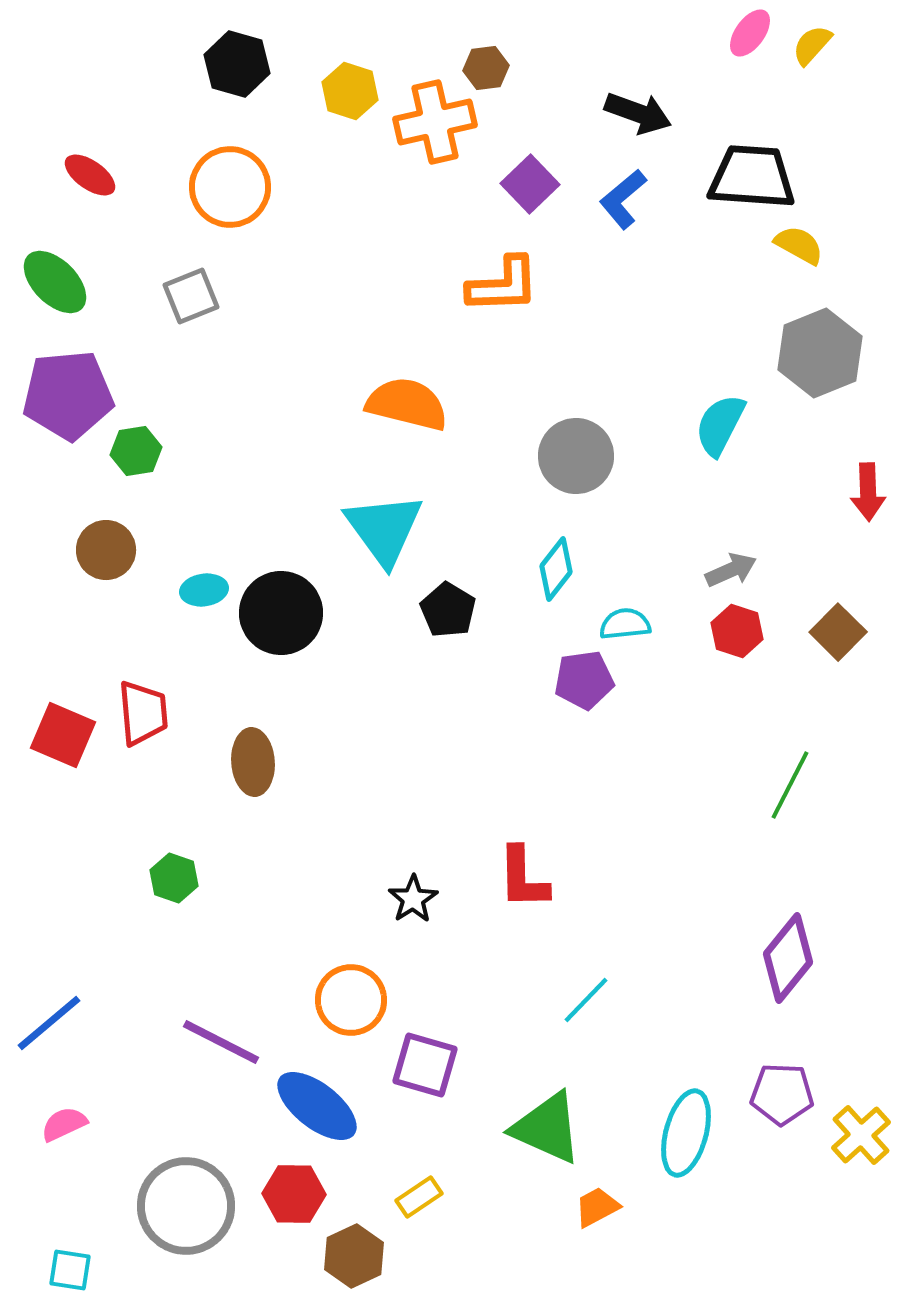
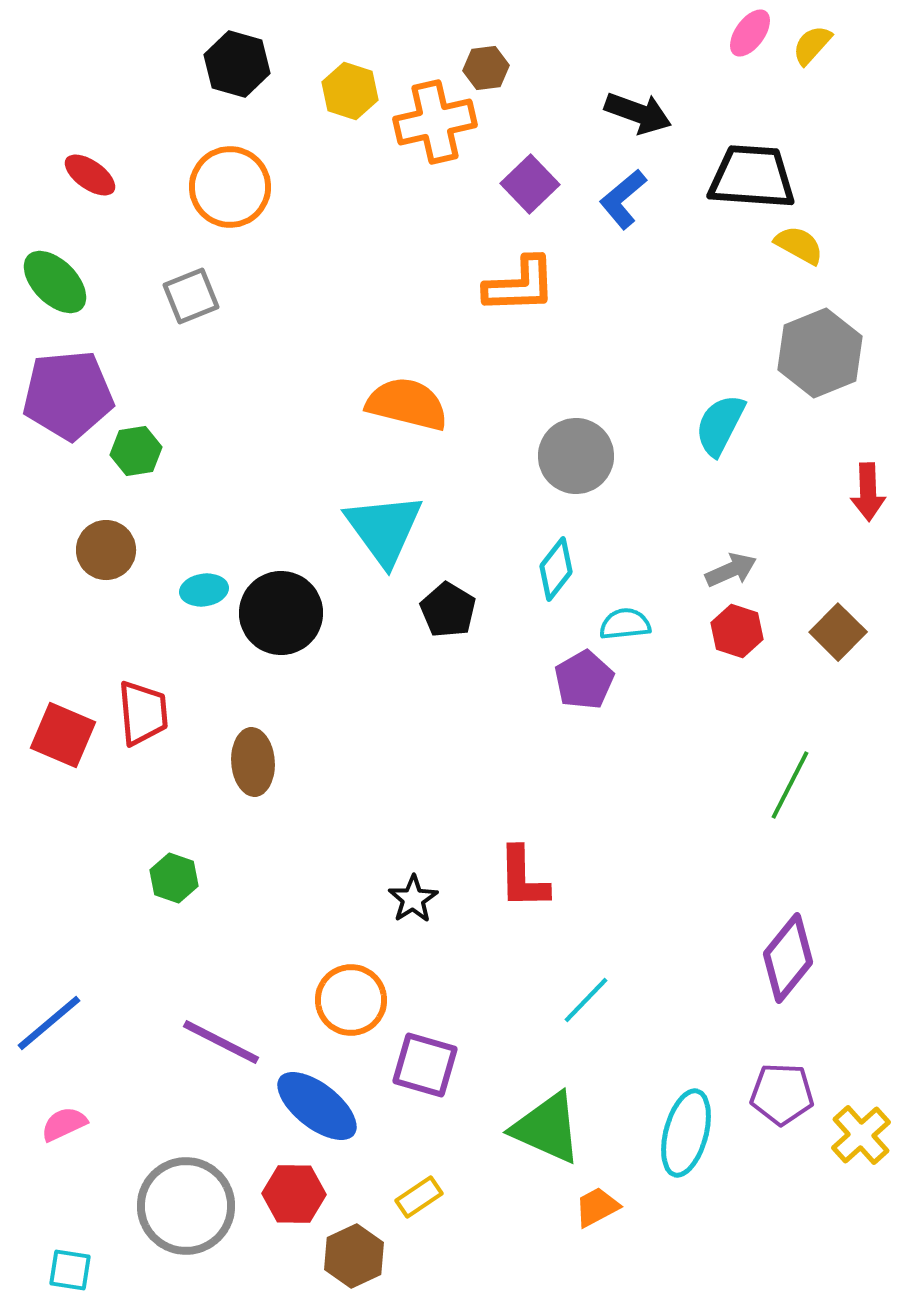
orange L-shape at (503, 285): moved 17 px right
purple pentagon at (584, 680): rotated 22 degrees counterclockwise
